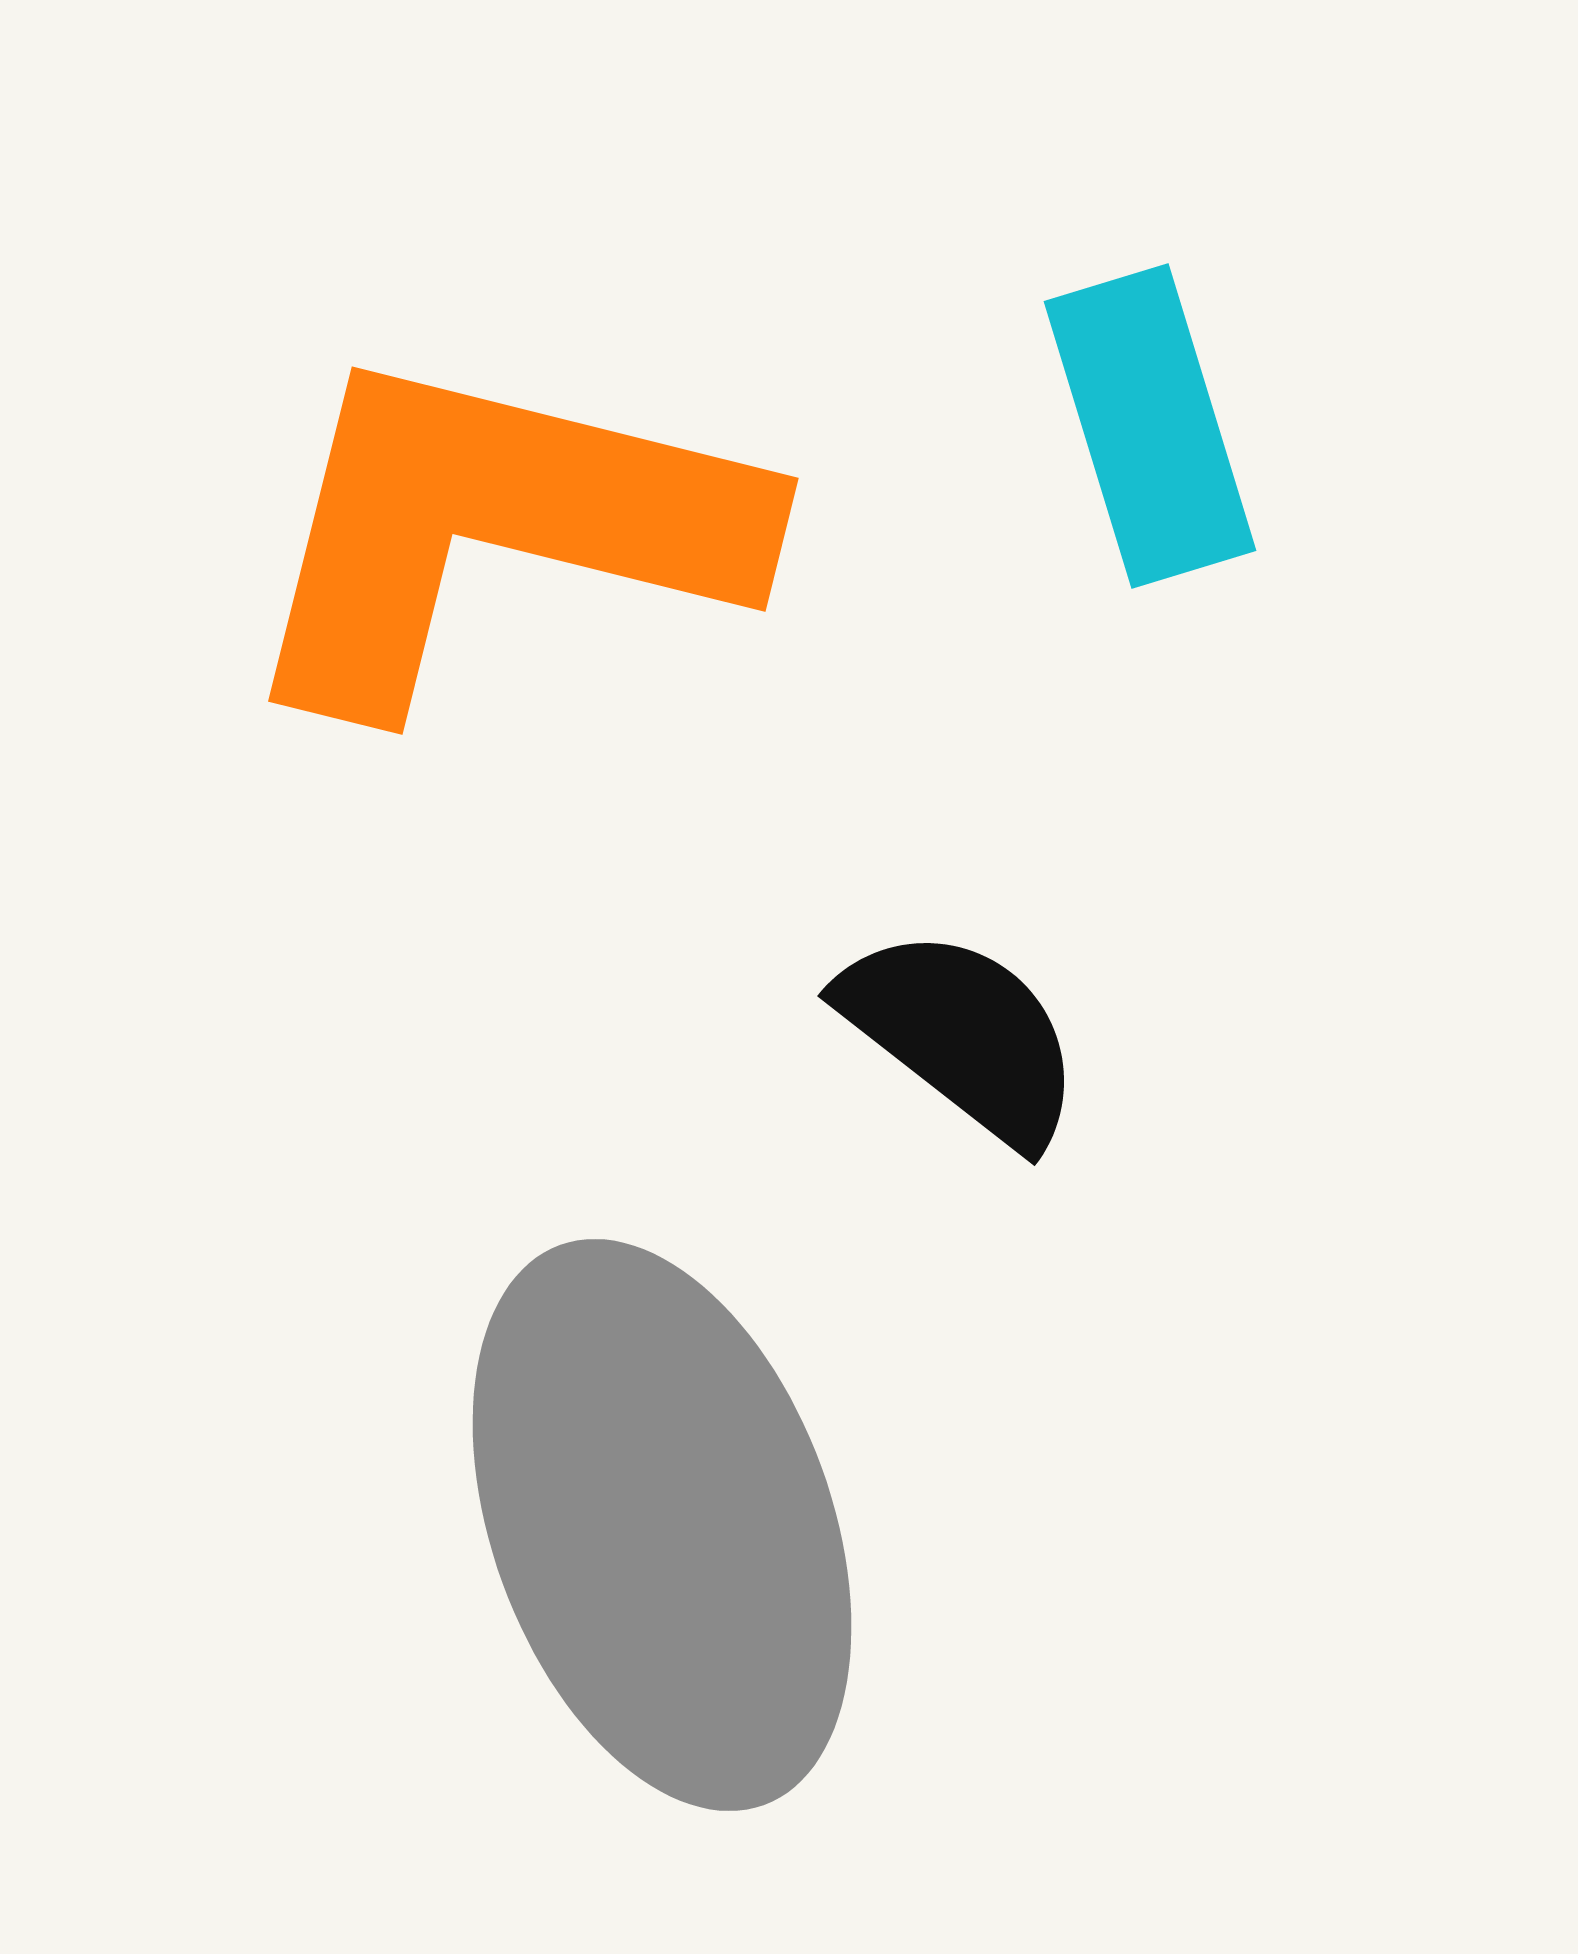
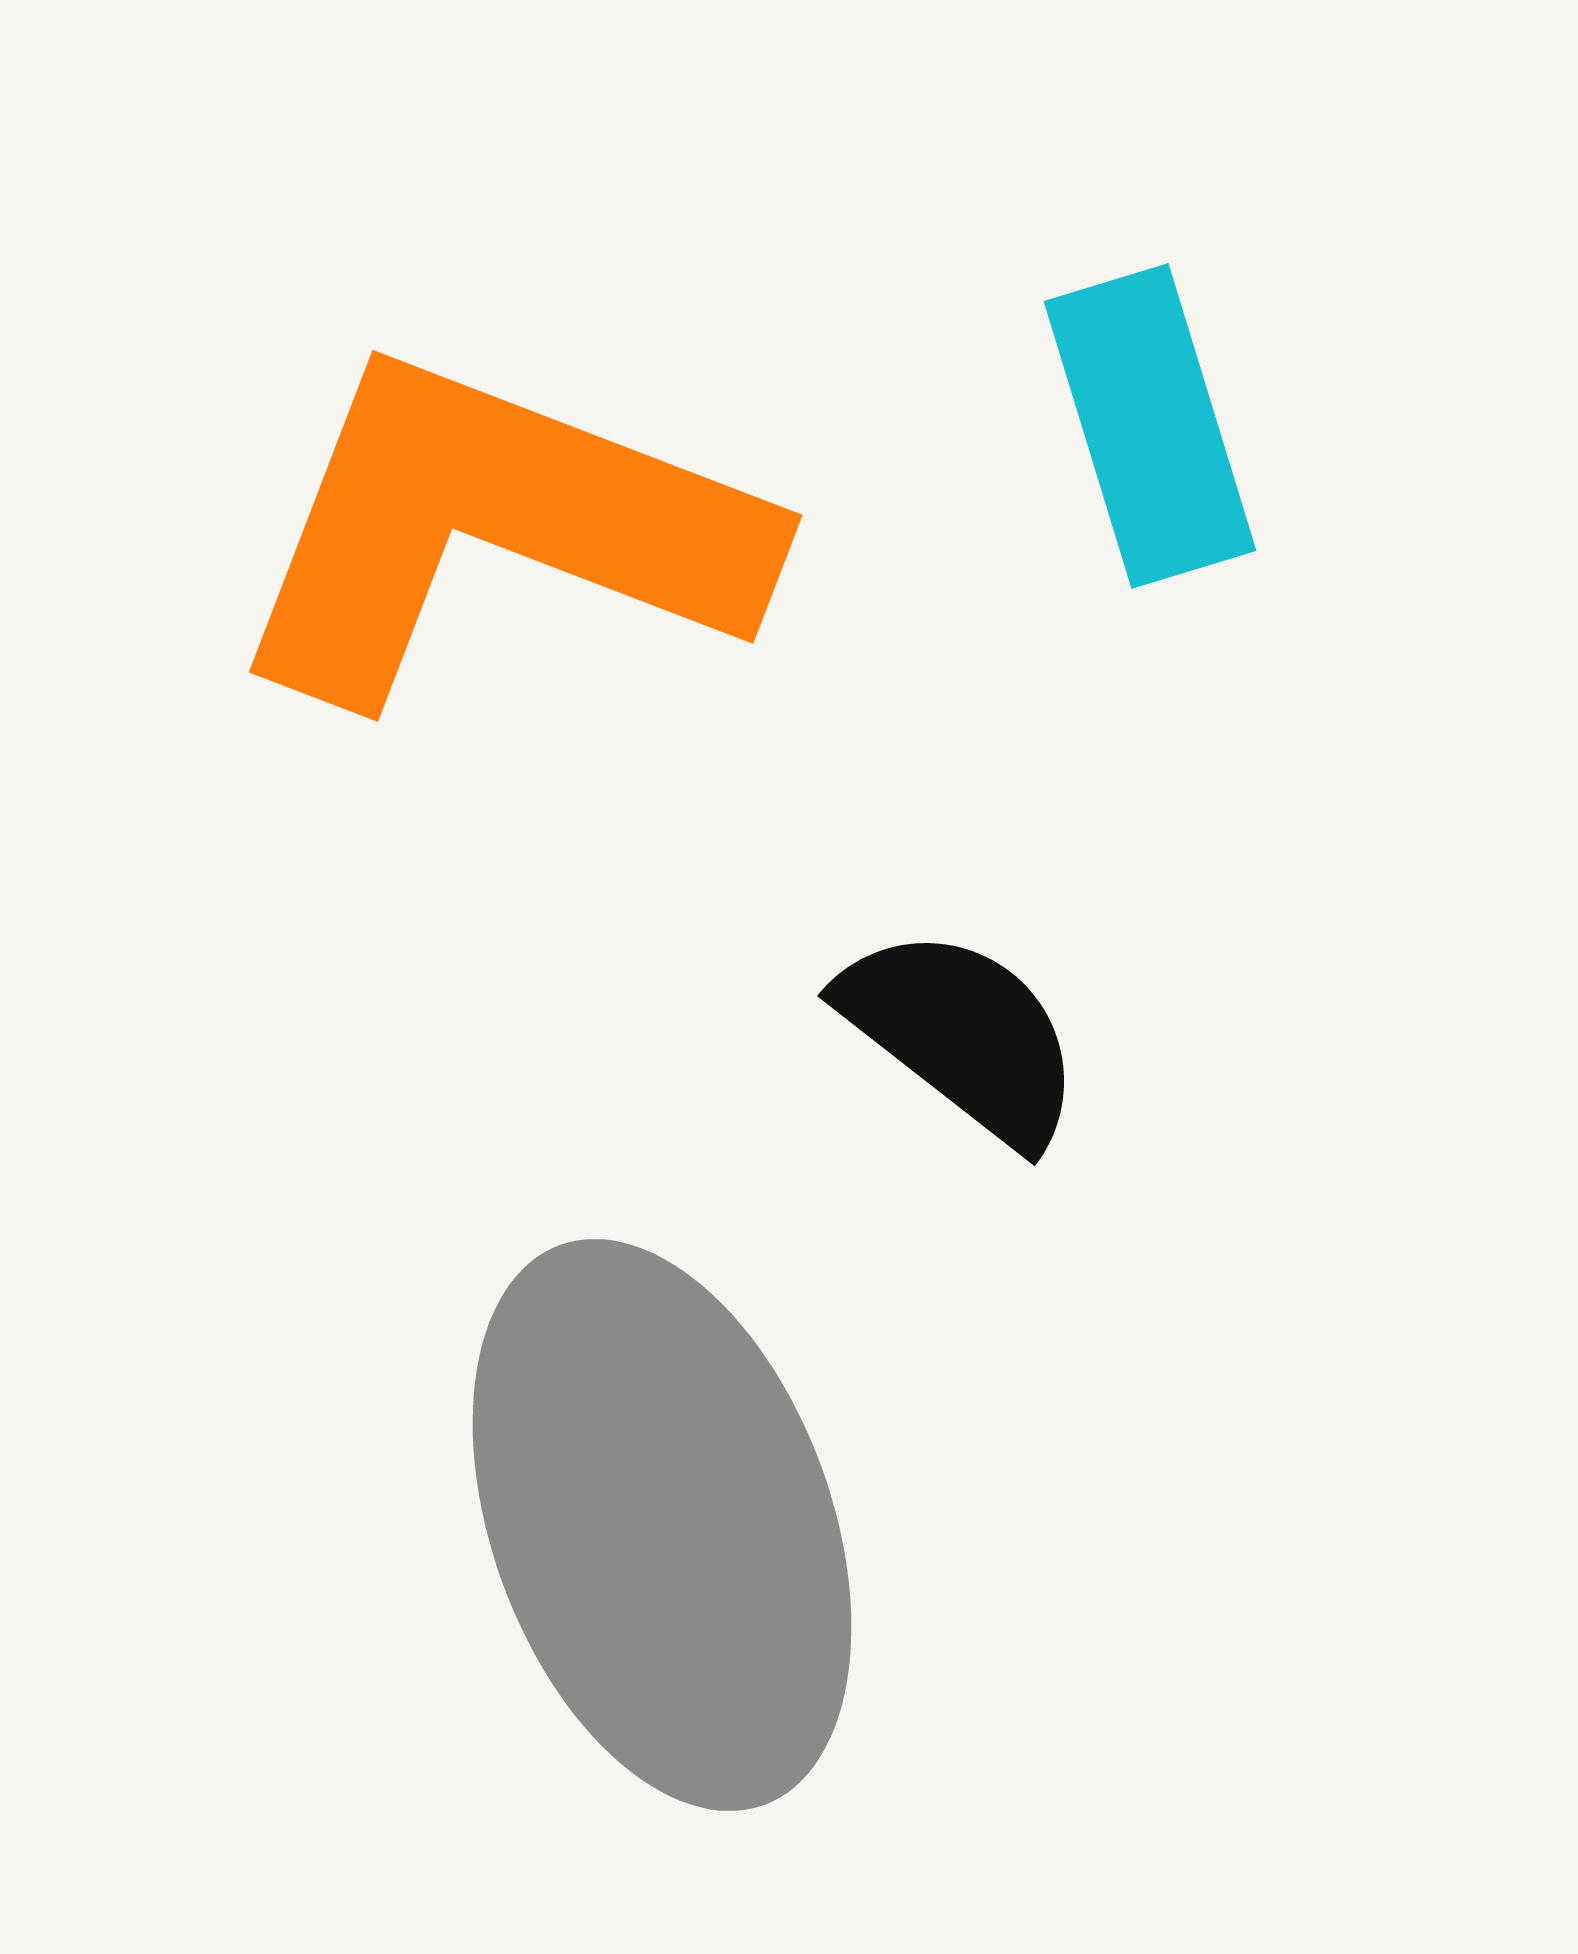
orange L-shape: rotated 7 degrees clockwise
